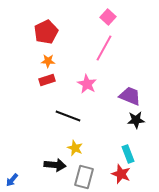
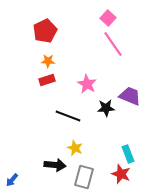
pink square: moved 1 px down
red pentagon: moved 1 px left, 1 px up
pink line: moved 9 px right, 4 px up; rotated 64 degrees counterclockwise
black star: moved 30 px left, 12 px up
